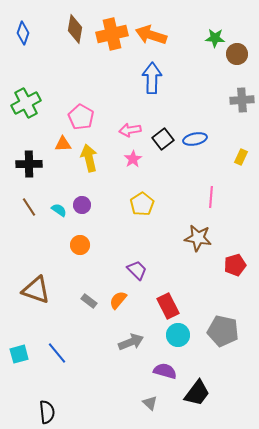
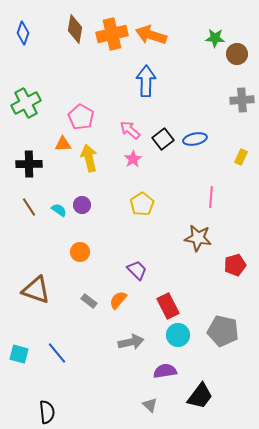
blue arrow: moved 6 px left, 3 px down
pink arrow: rotated 50 degrees clockwise
orange circle: moved 7 px down
gray arrow: rotated 10 degrees clockwise
cyan square: rotated 30 degrees clockwise
purple semicircle: rotated 25 degrees counterclockwise
black trapezoid: moved 3 px right, 3 px down
gray triangle: moved 2 px down
